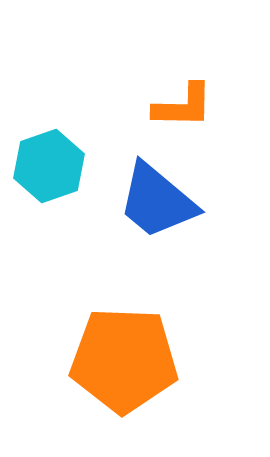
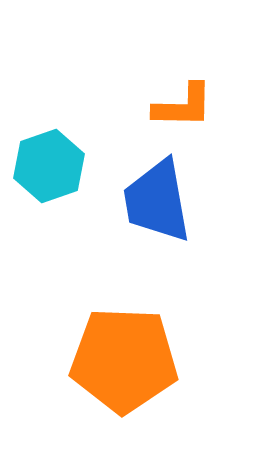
blue trapezoid: rotated 40 degrees clockwise
